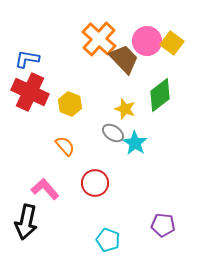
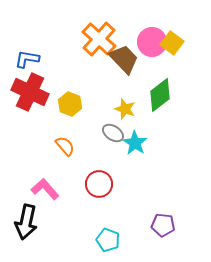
pink circle: moved 5 px right, 1 px down
red circle: moved 4 px right, 1 px down
